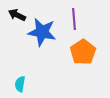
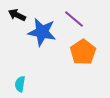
purple line: rotated 45 degrees counterclockwise
